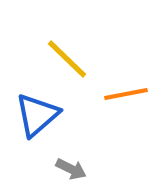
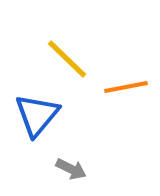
orange line: moved 7 px up
blue triangle: rotated 9 degrees counterclockwise
